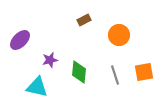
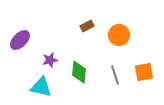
brown rectangle: moved 3 px right, 6 px down
cyan triangle: moved 4 px right
